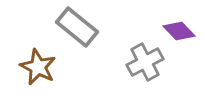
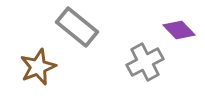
purple diamond: moved 1 px up
brown star: rotated 24 degrees clockwise
